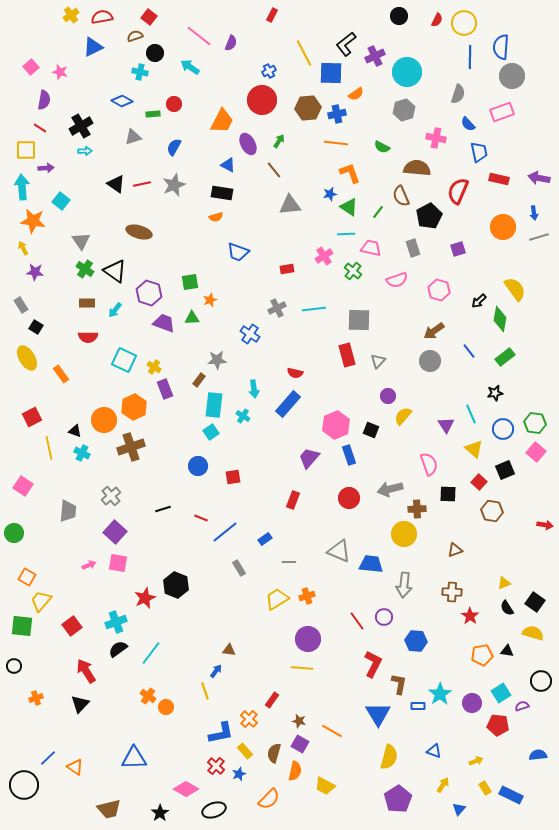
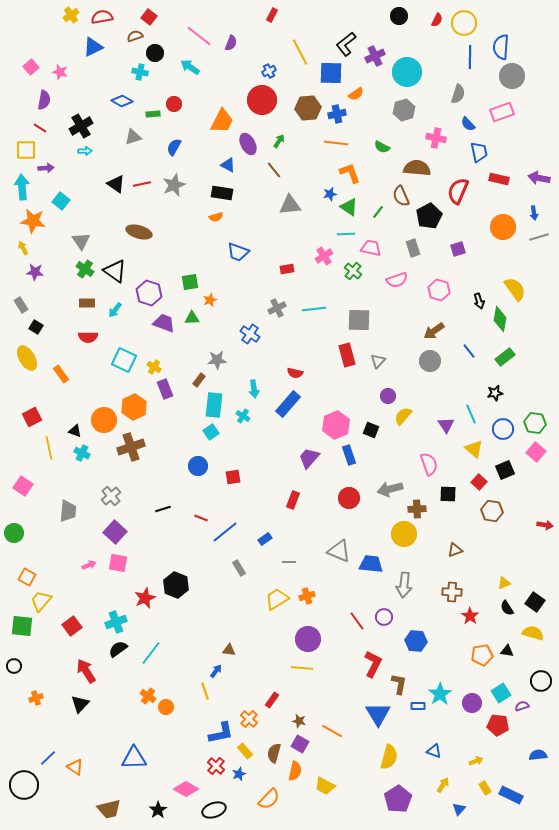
yellow line at (304, 53): moved 4 px left, 1 px up
black arrow at (479, 301): rotated 63 degrees counterclockwise
black star at (160, 813): moved 2 px left, 3 px up
